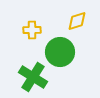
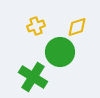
yellow diamond: moved 6 px down
yellow cross: moved 4 px right, 4 px up; rotated 18 degrees counterclockwise
